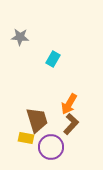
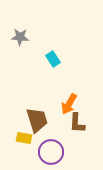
cyan rectangle: rotated 63 degrees counterclockwise
brown L-shape: moved 6 px right, 1 px up; rotated 140 degrees clockwise
yellow rectangle: moved 2 px left
purple circle: moved 5 px down
